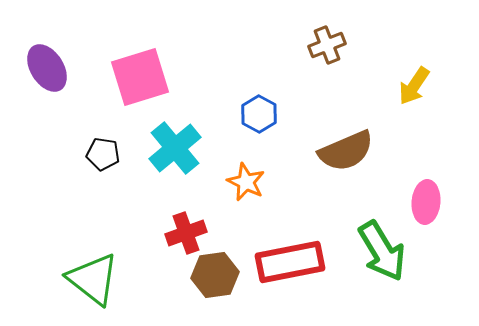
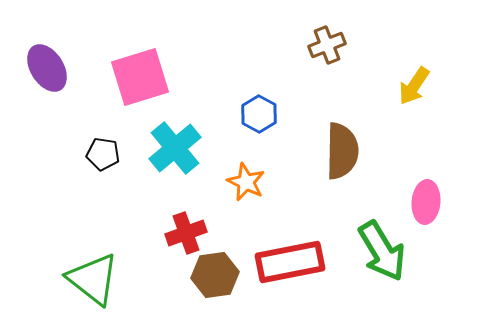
brown semicircle: moved 4 px left; rotated 66 degrees counterclockwise
